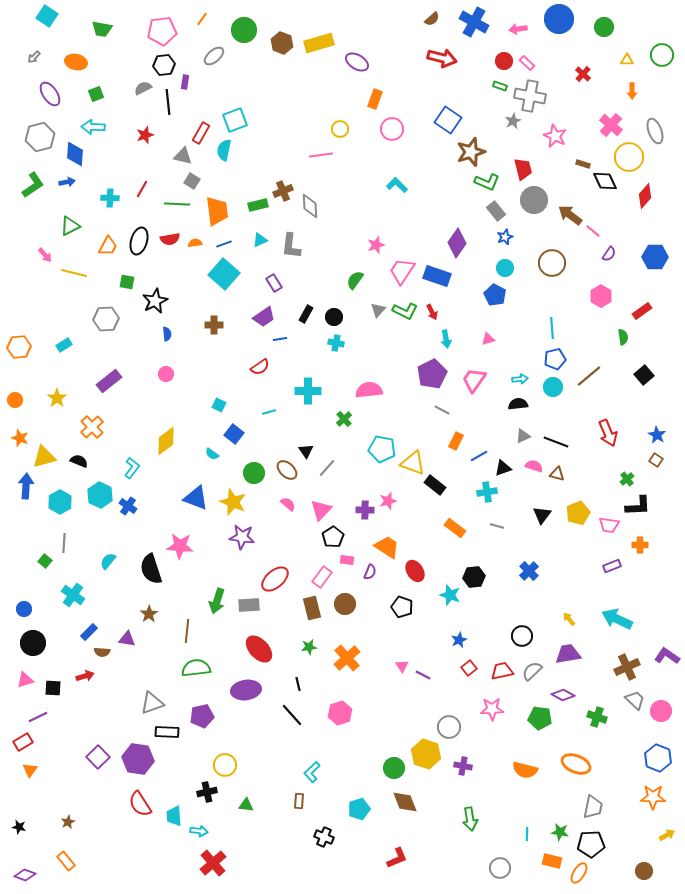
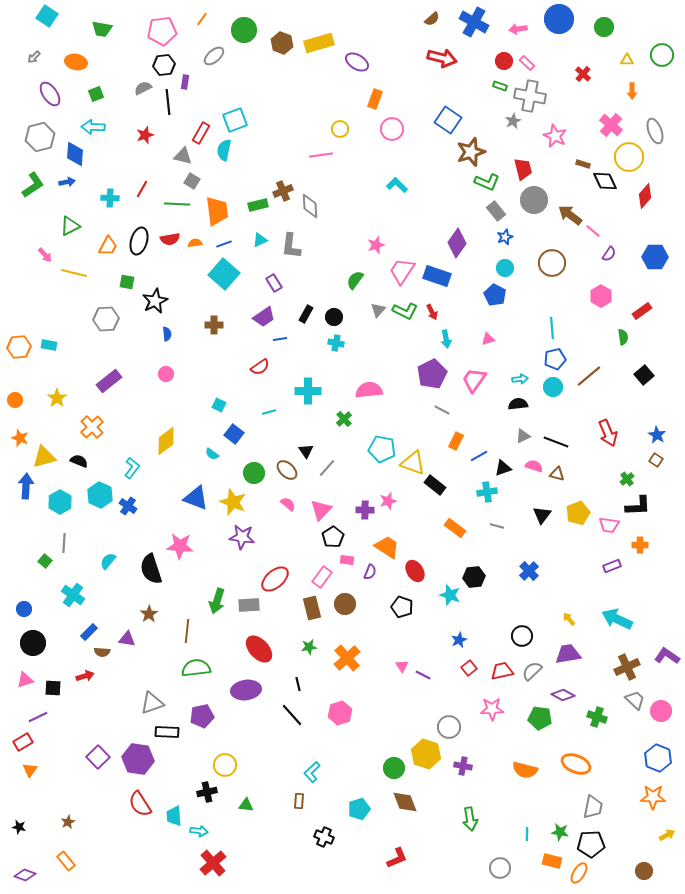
cyan rectangle at (64, 345): moved 15 px left; rotated 42 degrees clockwise
